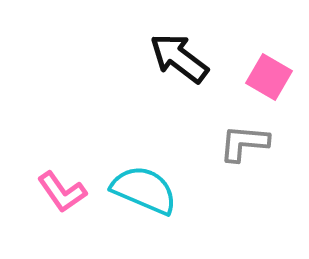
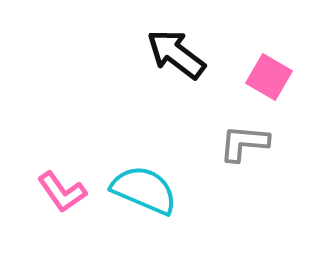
black arrow: moved 3 px left, 4 px up
